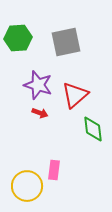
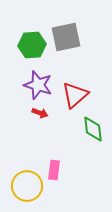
green hexagon: moved 14 px right, 7 px down
gray square: moved 5 px up
